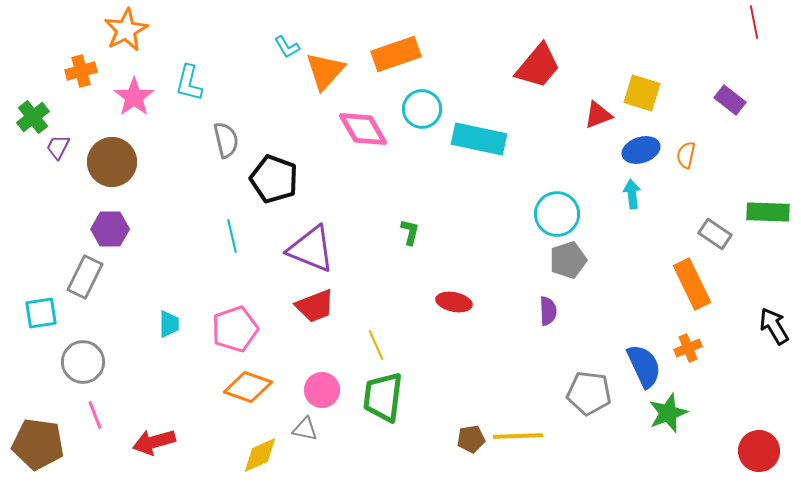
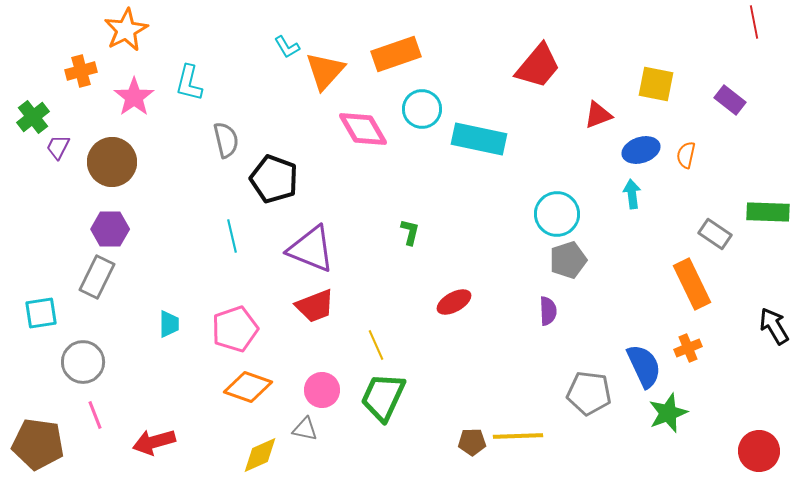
yellow square at (642, 93): moved 14 px right, 9 px up; rotated 6 degrees counterclockwise
gray rectangle at (85, 277): moved 12 px right
red ellipse at (454, 302): rotated 40 degrees counterclockwise
green trapezoid at (383, 397): rotated 18 degrees clockwise
brown pentagon at (471, 439): moved 1 px right, 3 px down; rotated 8 degrees clockwise
